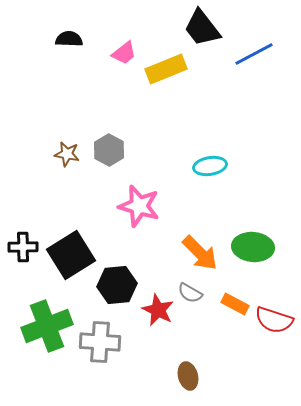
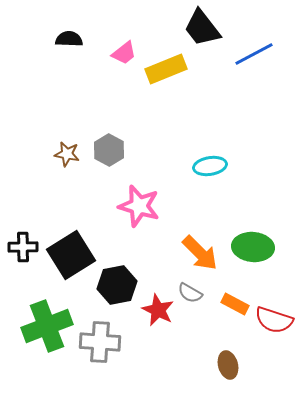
black hexagon: rotated 6 degrees counterclockwise
brown ellipse: moved 40 px right, 11 px up
